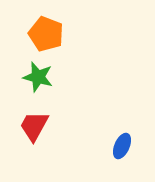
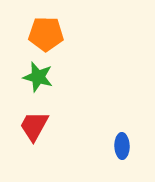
orange pentagon: rotated 20 degrees counterclockwise
blue ellipse: rotated 25 degrees counterclockwise
